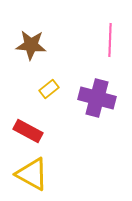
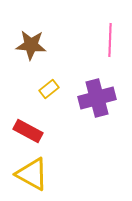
purple cross: rotated 30 degrees counterclockwise
